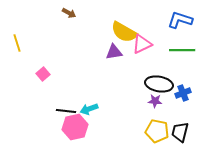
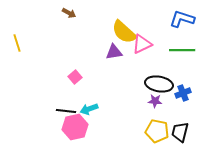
blue L-shape: moved 2 px right, 1 px up
yellow semicircle: rotated 12 degrees clockwise
pink square: moved 32 px right, 3 px down
